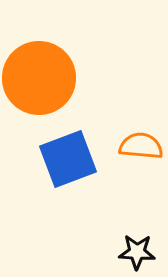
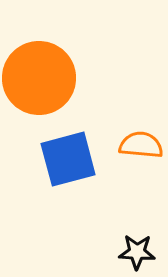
orange semicircle: moved 1 px up
blue square: rotated 6 degrees clockwise
